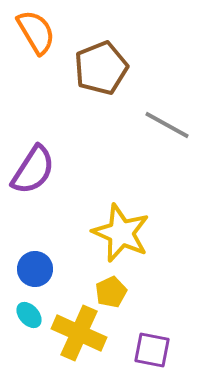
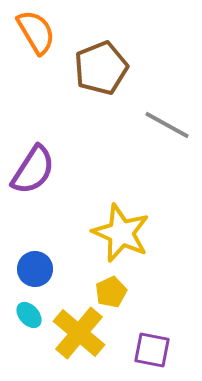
yellow cross: rotated 16 degrees clockwise
